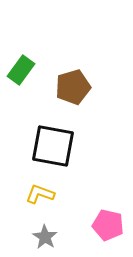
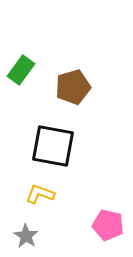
gray star: moved 19 px left, 1 px up
